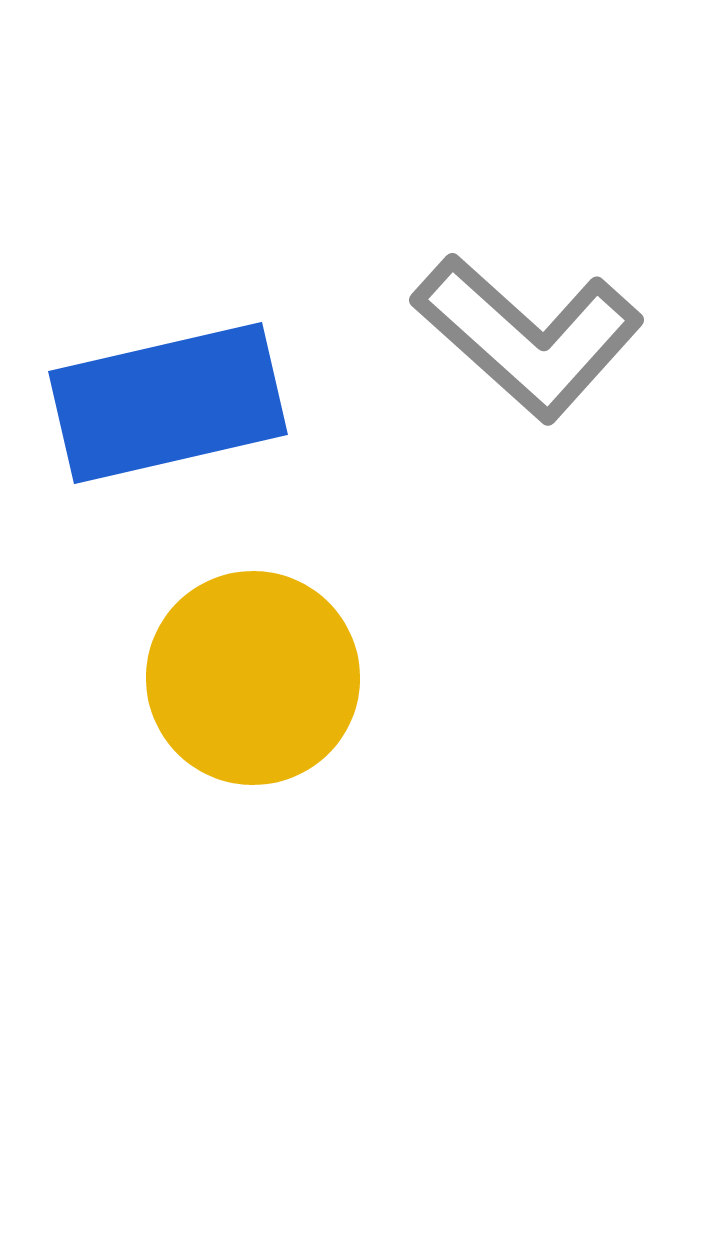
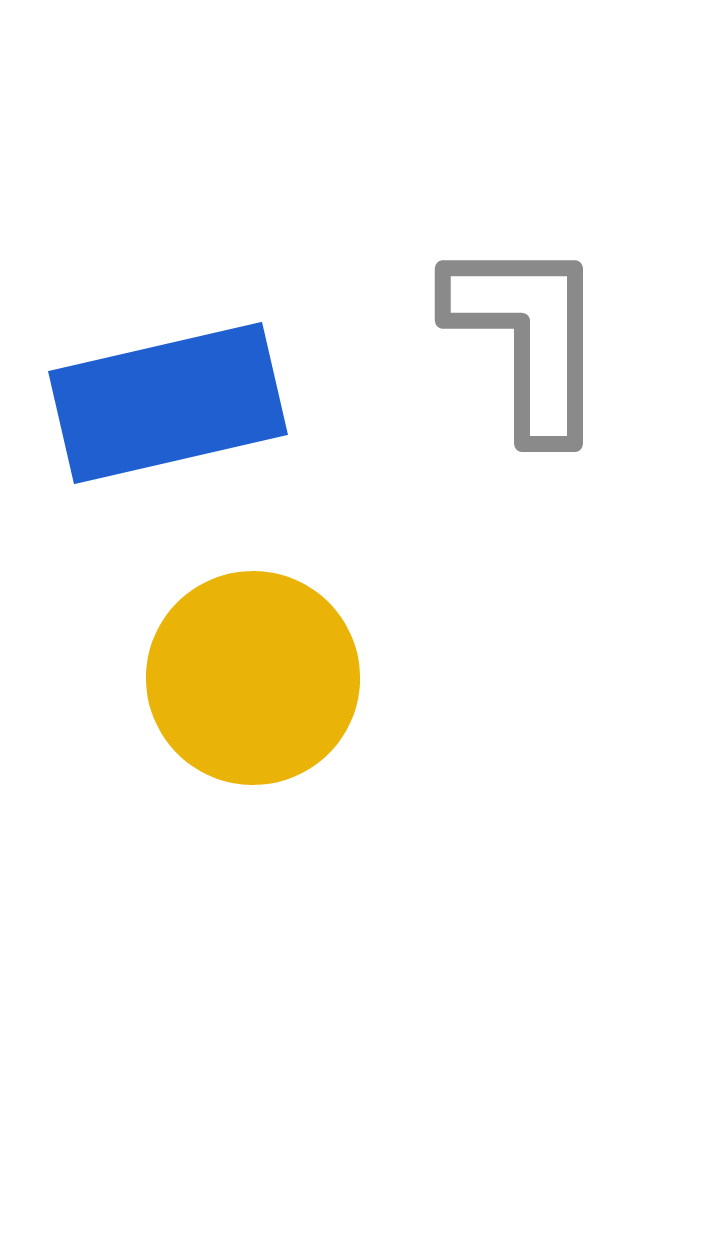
gray L-shape: rotated 132 degrees counterclockwise
